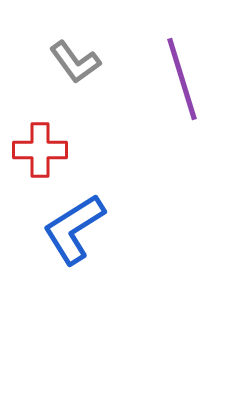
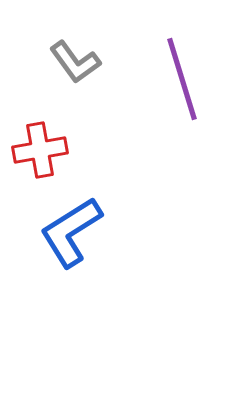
red cross: rotated 10 degrees counterclockwise
blue L-shape: moved 3 px left, 3 px down
